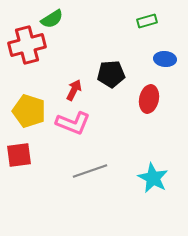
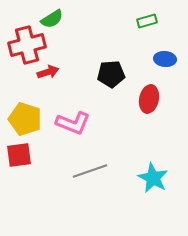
red arrow: moved 26 px left, 18 px up; rotated 45 degrees clockwise
yellow pentagon: moved 4 px left, 8 px down
